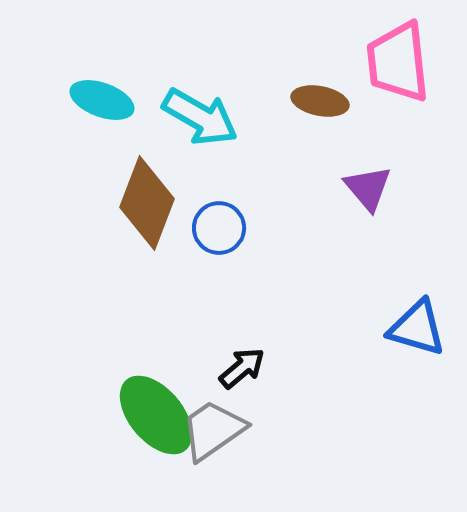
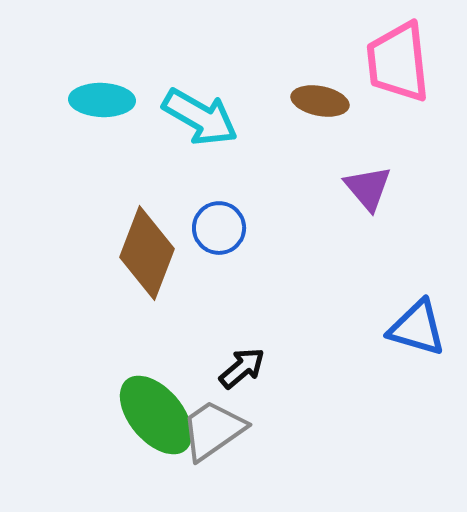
cyan ellipse: rotated 18 degrees counterclockwise
brown diamond: moved 50 px down
